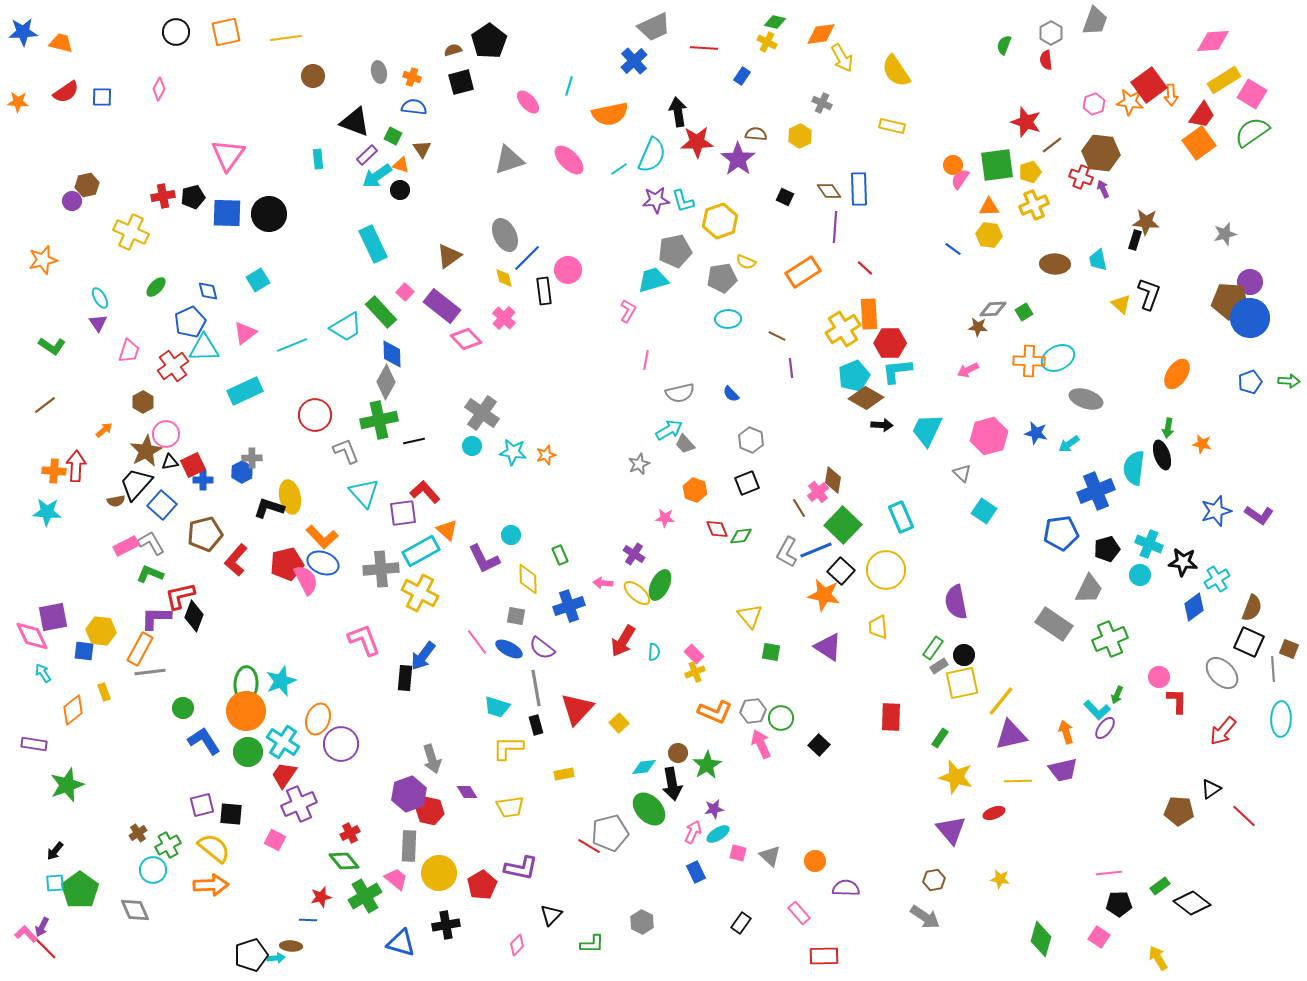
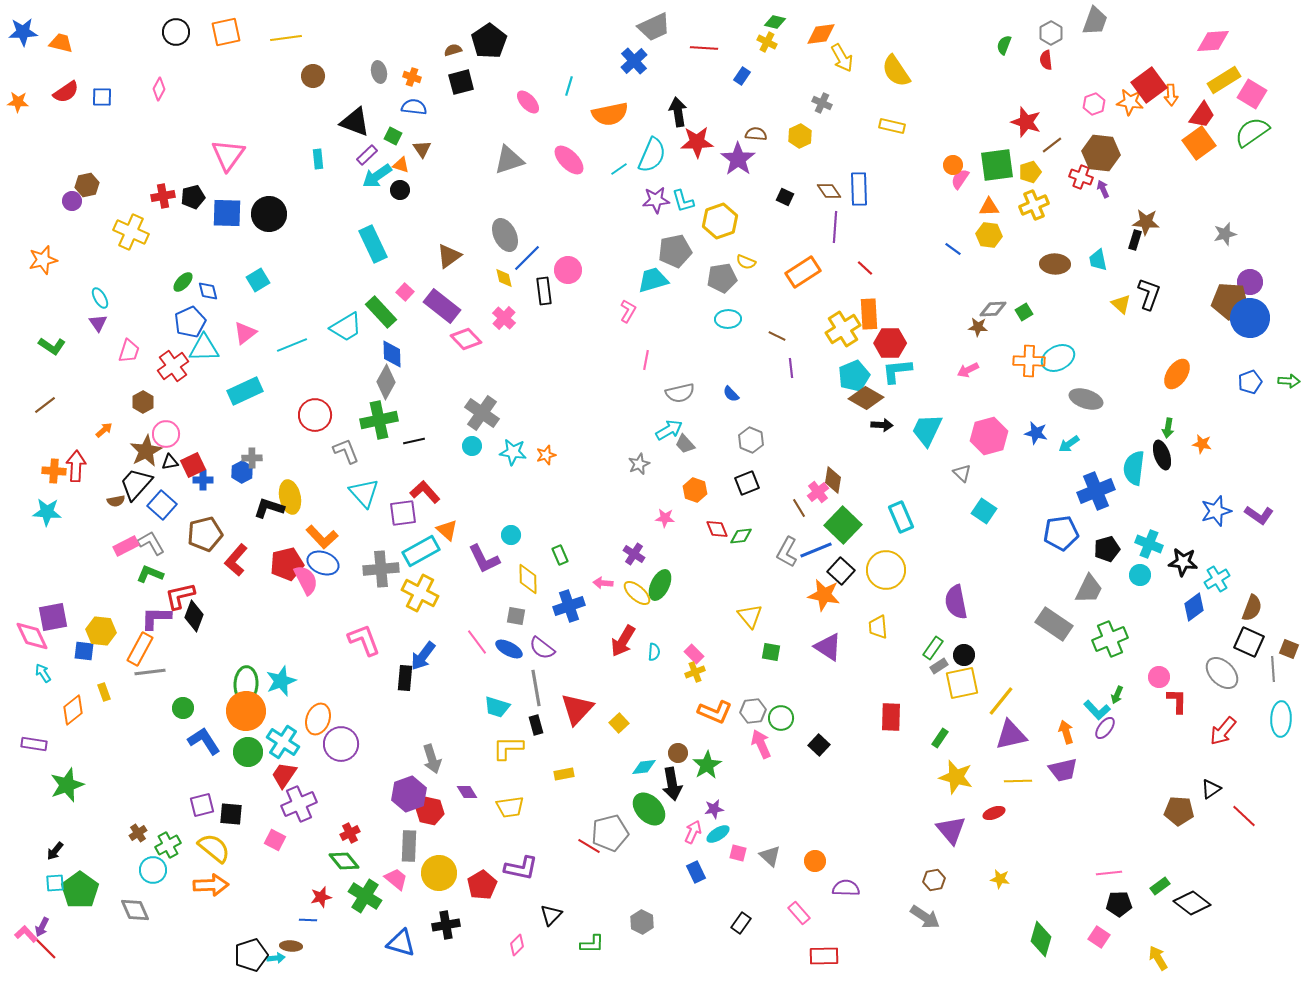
green ellipse at (156, 287): moved 27 px right, 5 px up
green cross at (365, 896): rotated 28 degrees counterclockwise
